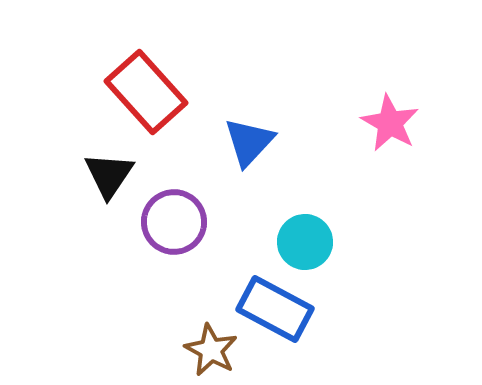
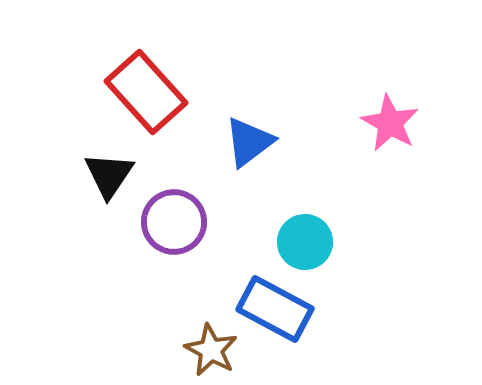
blue triangle: rotated 10 degrees clockwise
